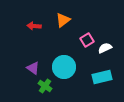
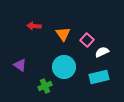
orange triangle: moved 14 px down; rotated 28 degrees counterclockwise
pink square: rotated 16 degrees counterclockwise
white semicircle: moved 3 px left, 4 px down
purple triangle: moved 13 px left, 3 px up
cyan rectangle: moved 3 px left
green cross: rotated 32 degrees clockwise
